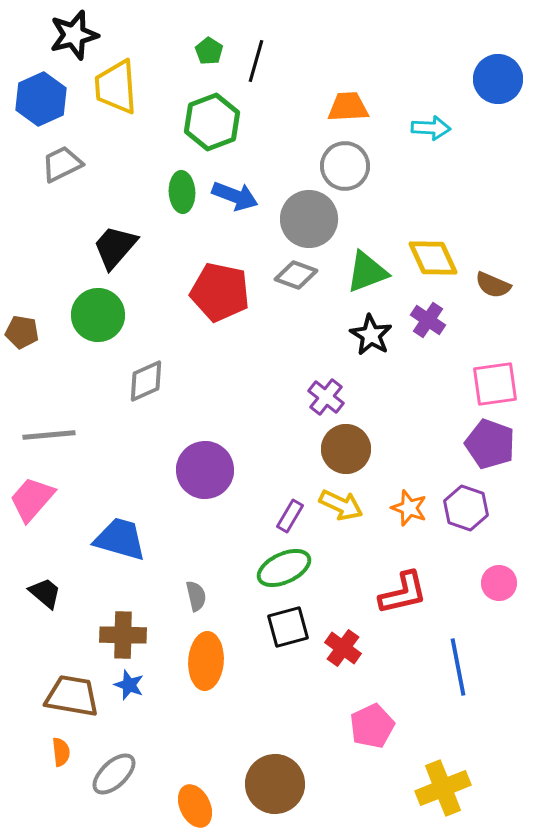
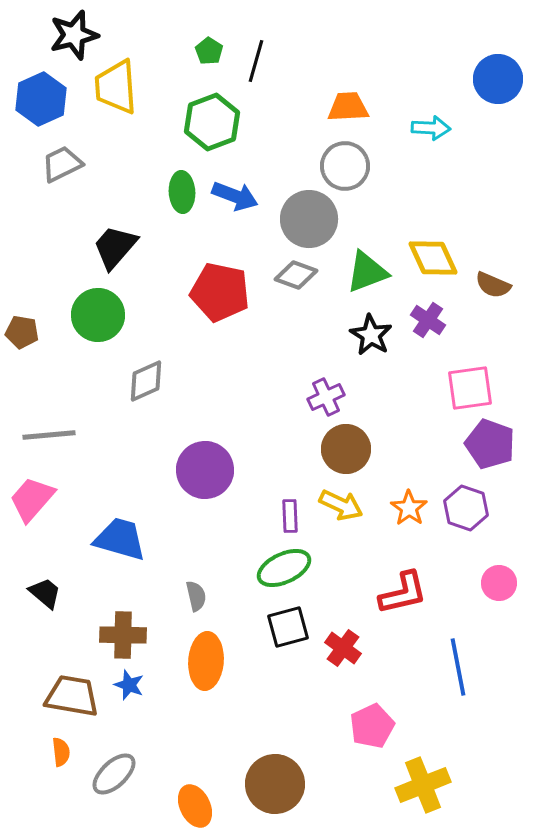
pink square at (495, 384): moved 25 px left, 4 px down
purple cross at (326, 397): rotated 27 degrees clockwise
orange star at (409, 508): rotated 15 degrees clockwise
purple rectangle at (290, 516): rotated 32 degrees counterclockwise
yellow cross at (443, 788): moved 20 px left, 3 px up
